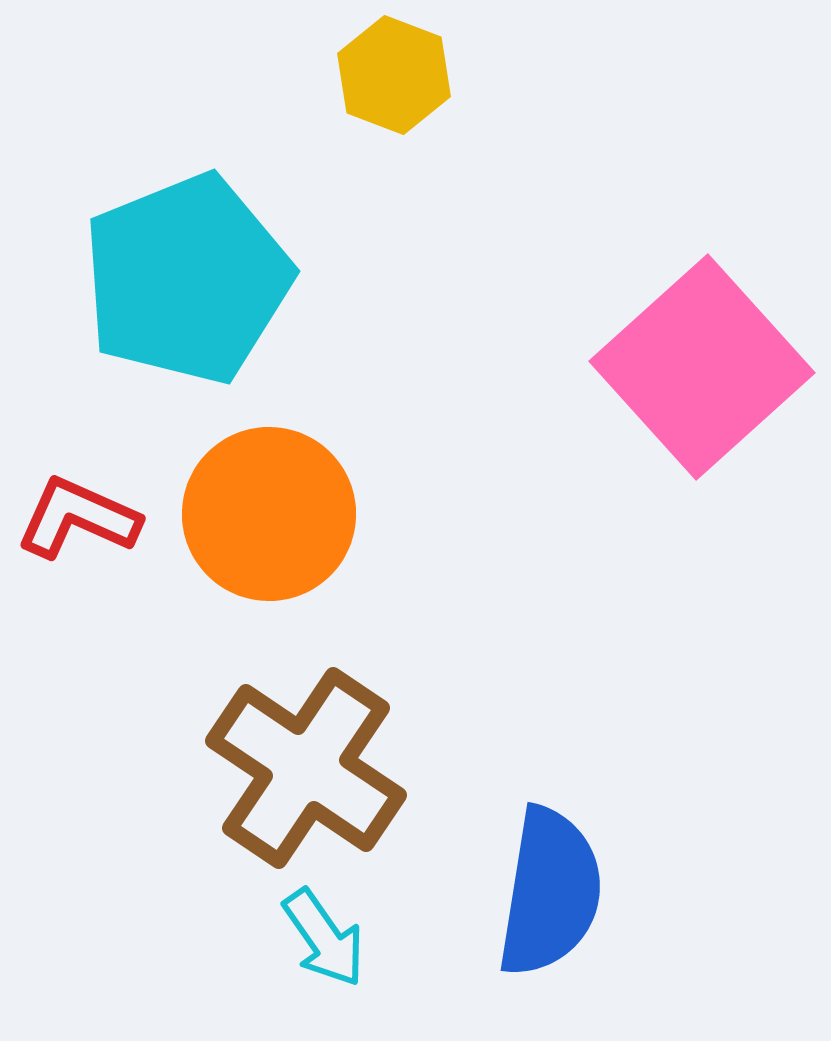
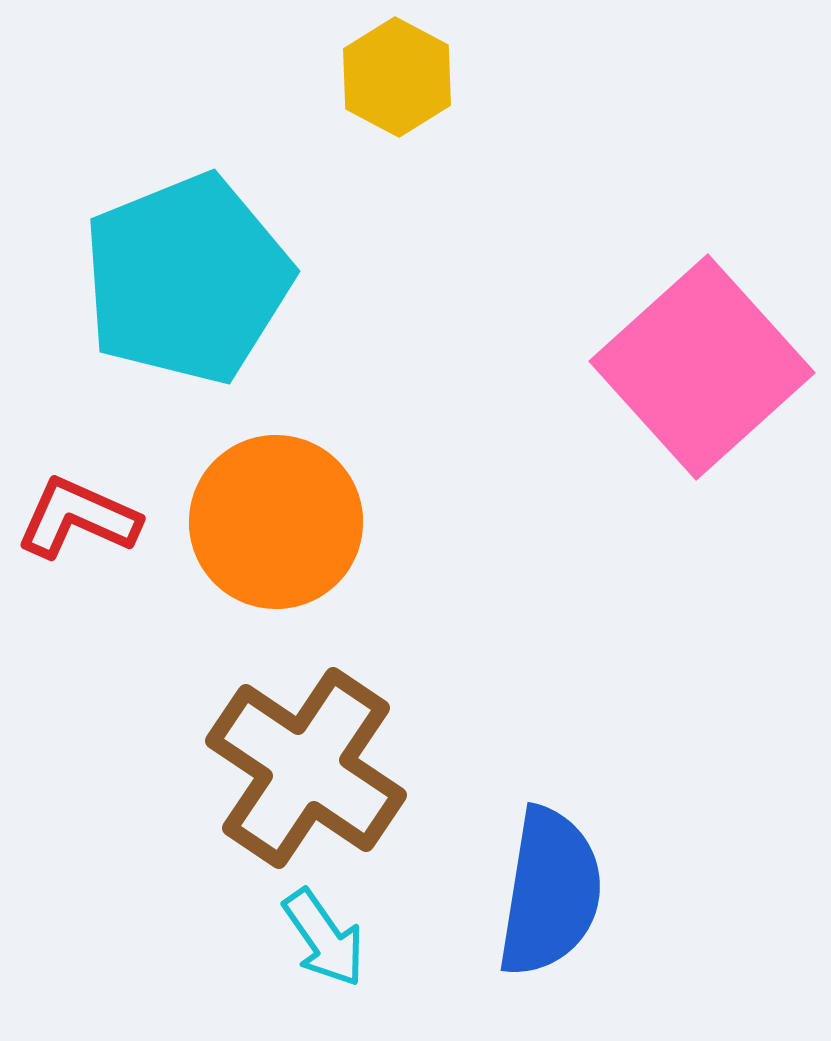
yellow hexagon: moved 3 px right, 2 px down; rotated 7 degrees clockwise
orange circle: moved 7 px right, 8 px down
